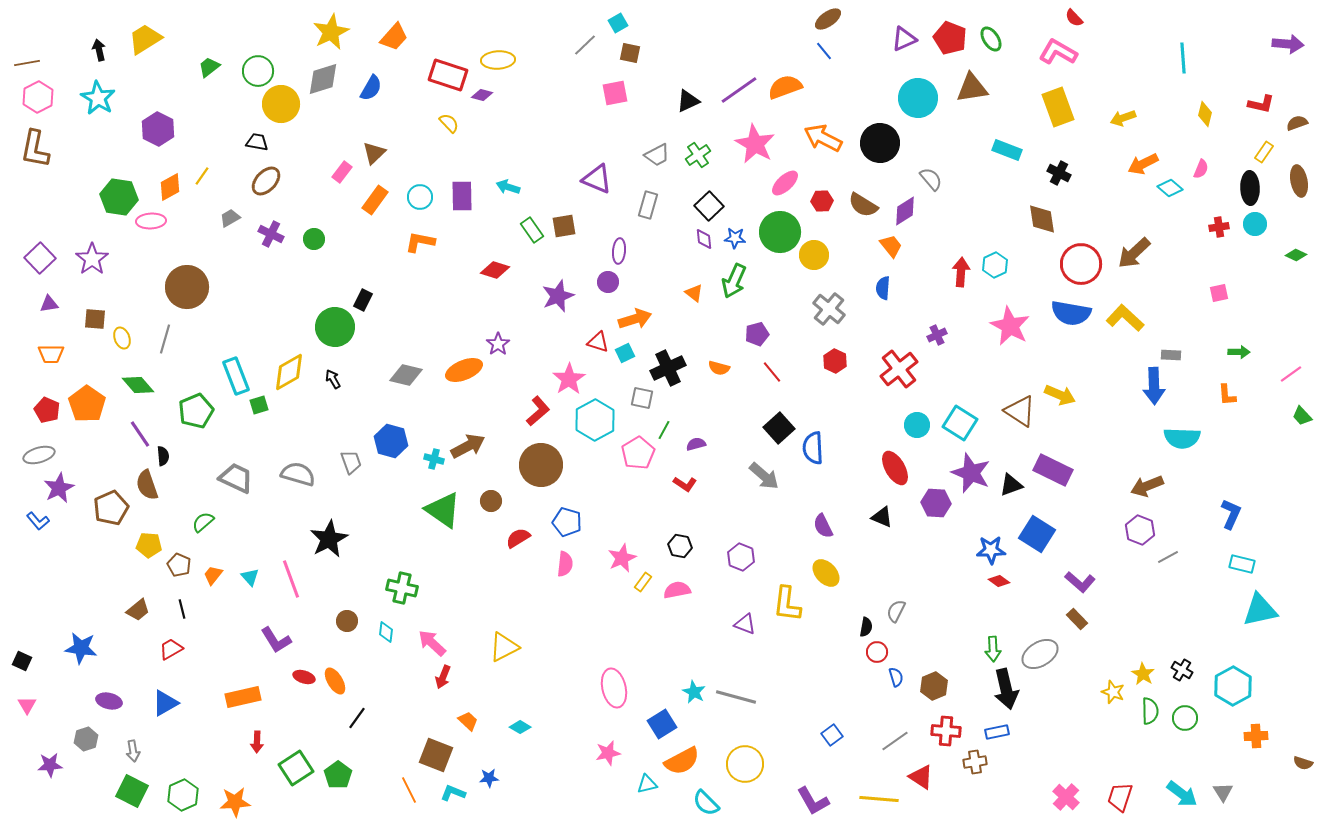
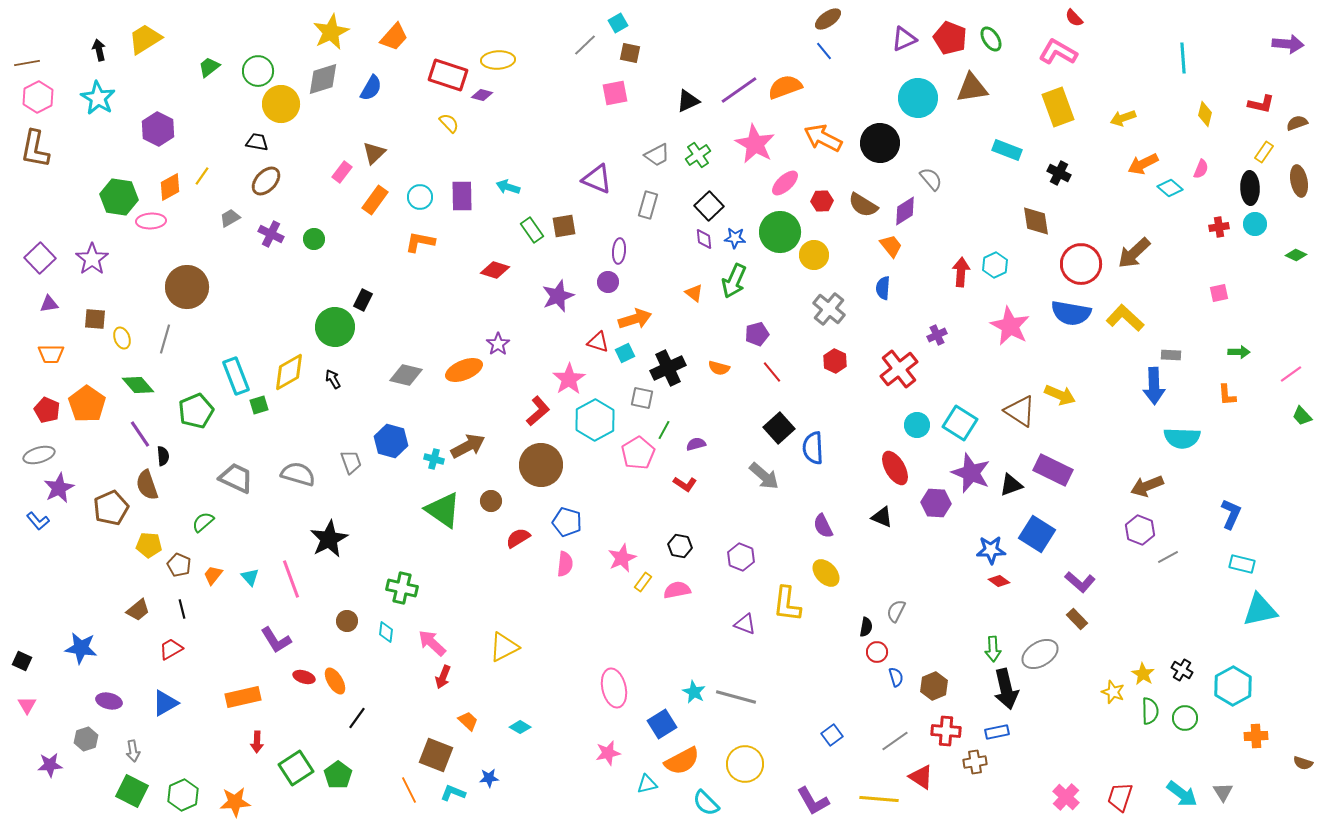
brown diamond at (1042, 219): moved 6 px left, 2 px down
